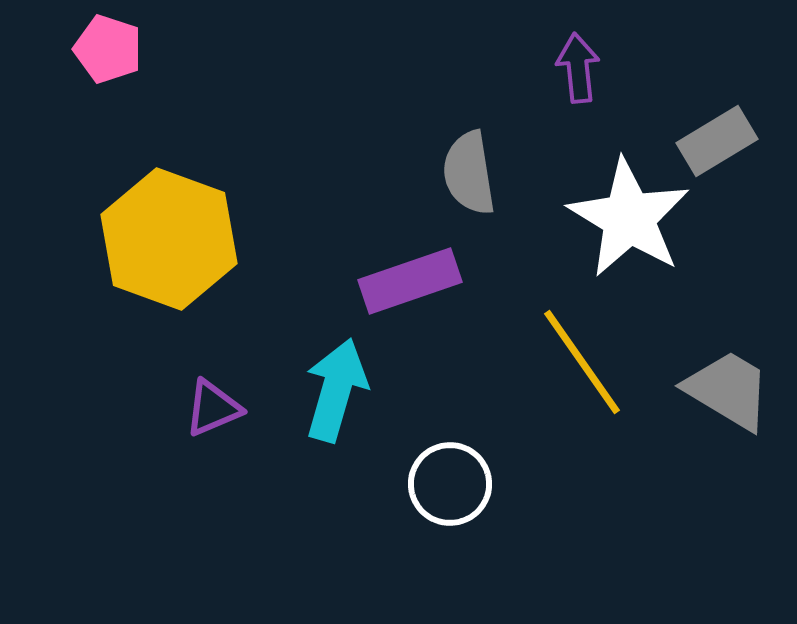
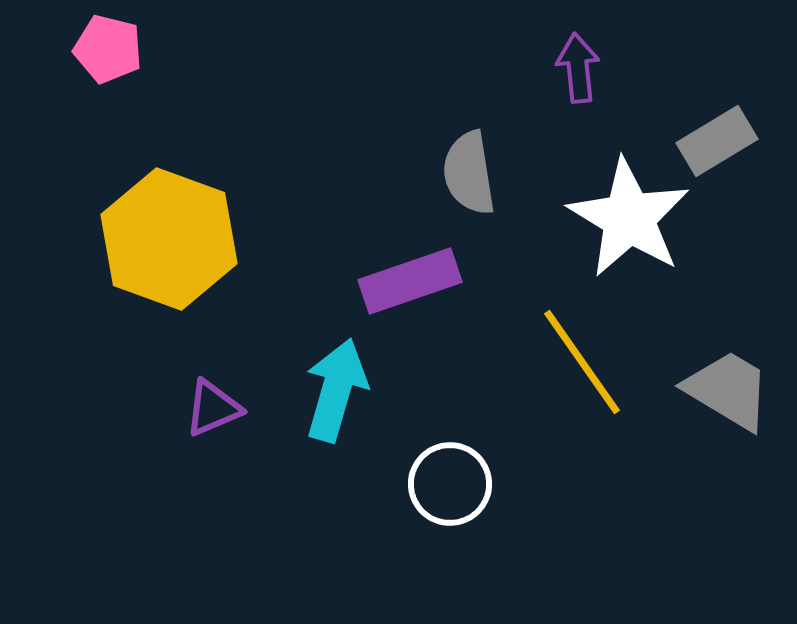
pink pentagon: rotated 4 degrees counterclockwise
